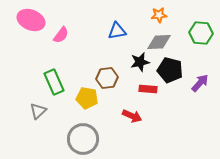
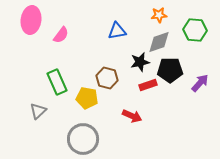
pink ellipse: rotated 76 degrees clockwise
green hexagon: moved 6 px left, 3 px up
gray diamond: rotated 15 degrees counterclockwise
black pentagon: rotated 15 degrees counterclockwise
brown hexagon: rotated 20 degrees clockwise
green rectangle: moved 3 px right
red rectangle: moved 4 px up; rotated 24 degrees counterclockwise
